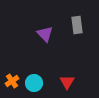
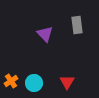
orange cross: moved 1 px left
